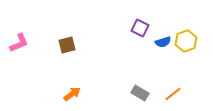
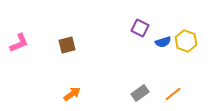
yellow hexagon: rotated 20 degrees counterclockwise
gray rectangle: rotated 66 degrees counterclockwise
